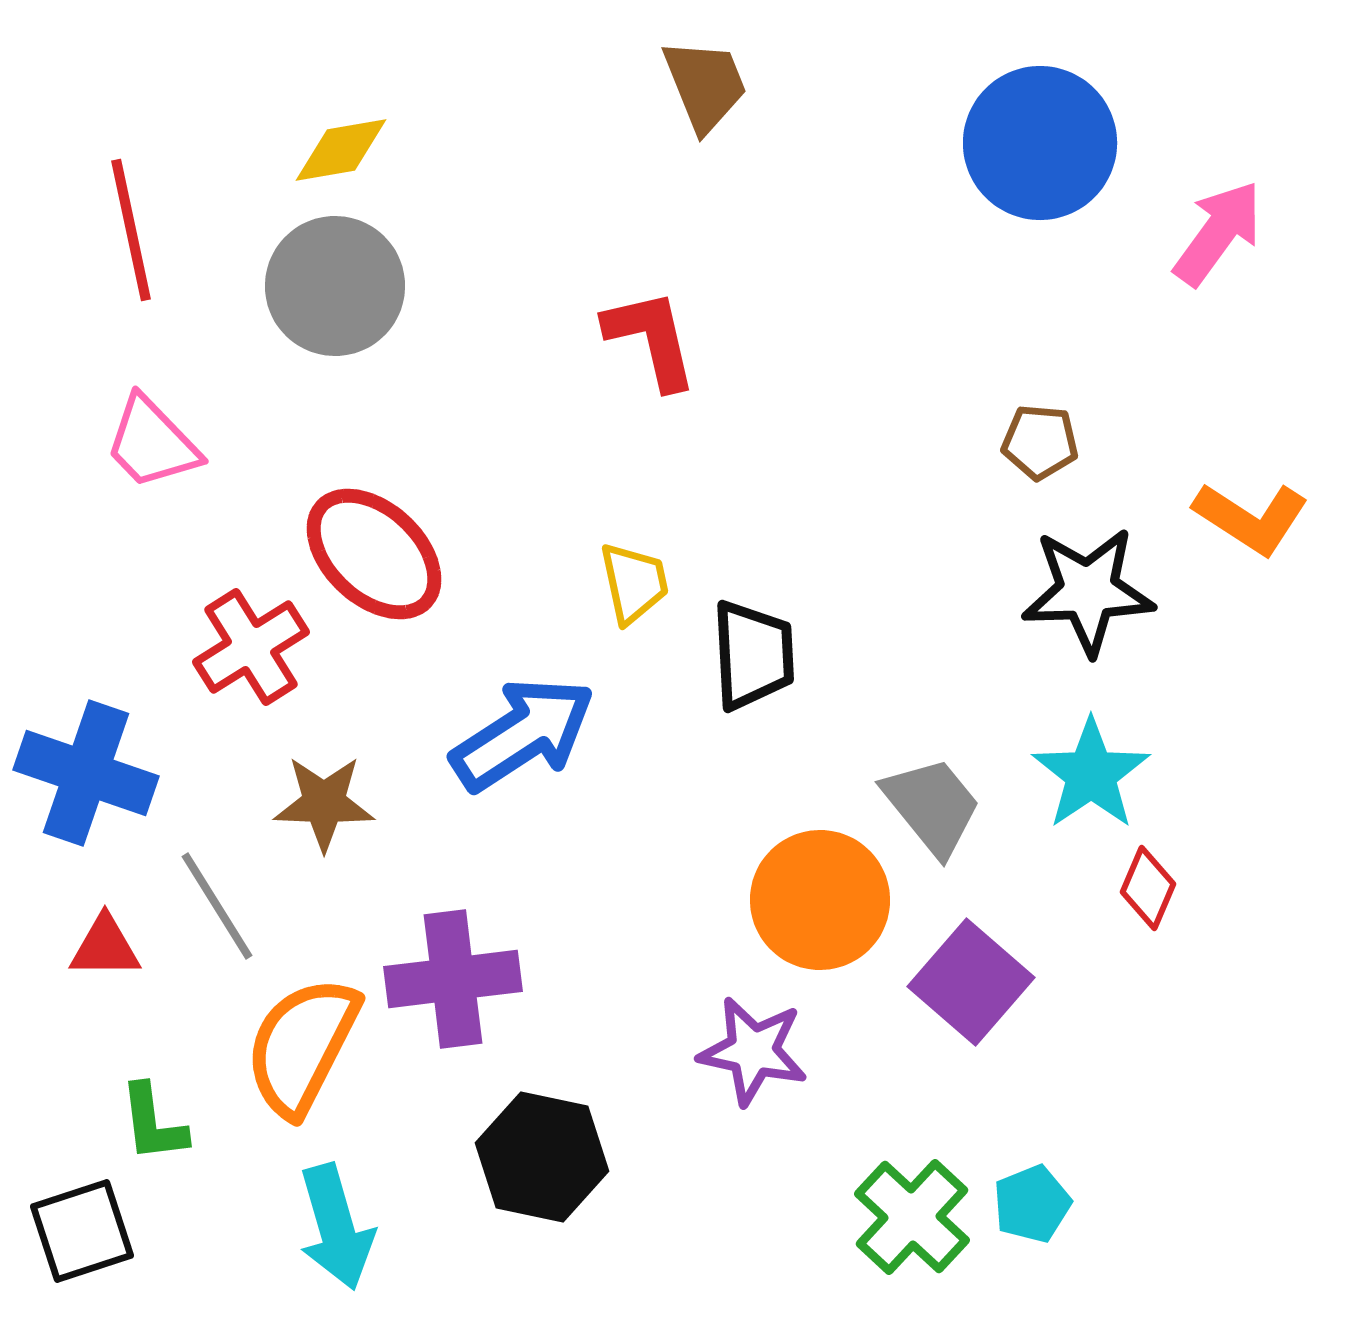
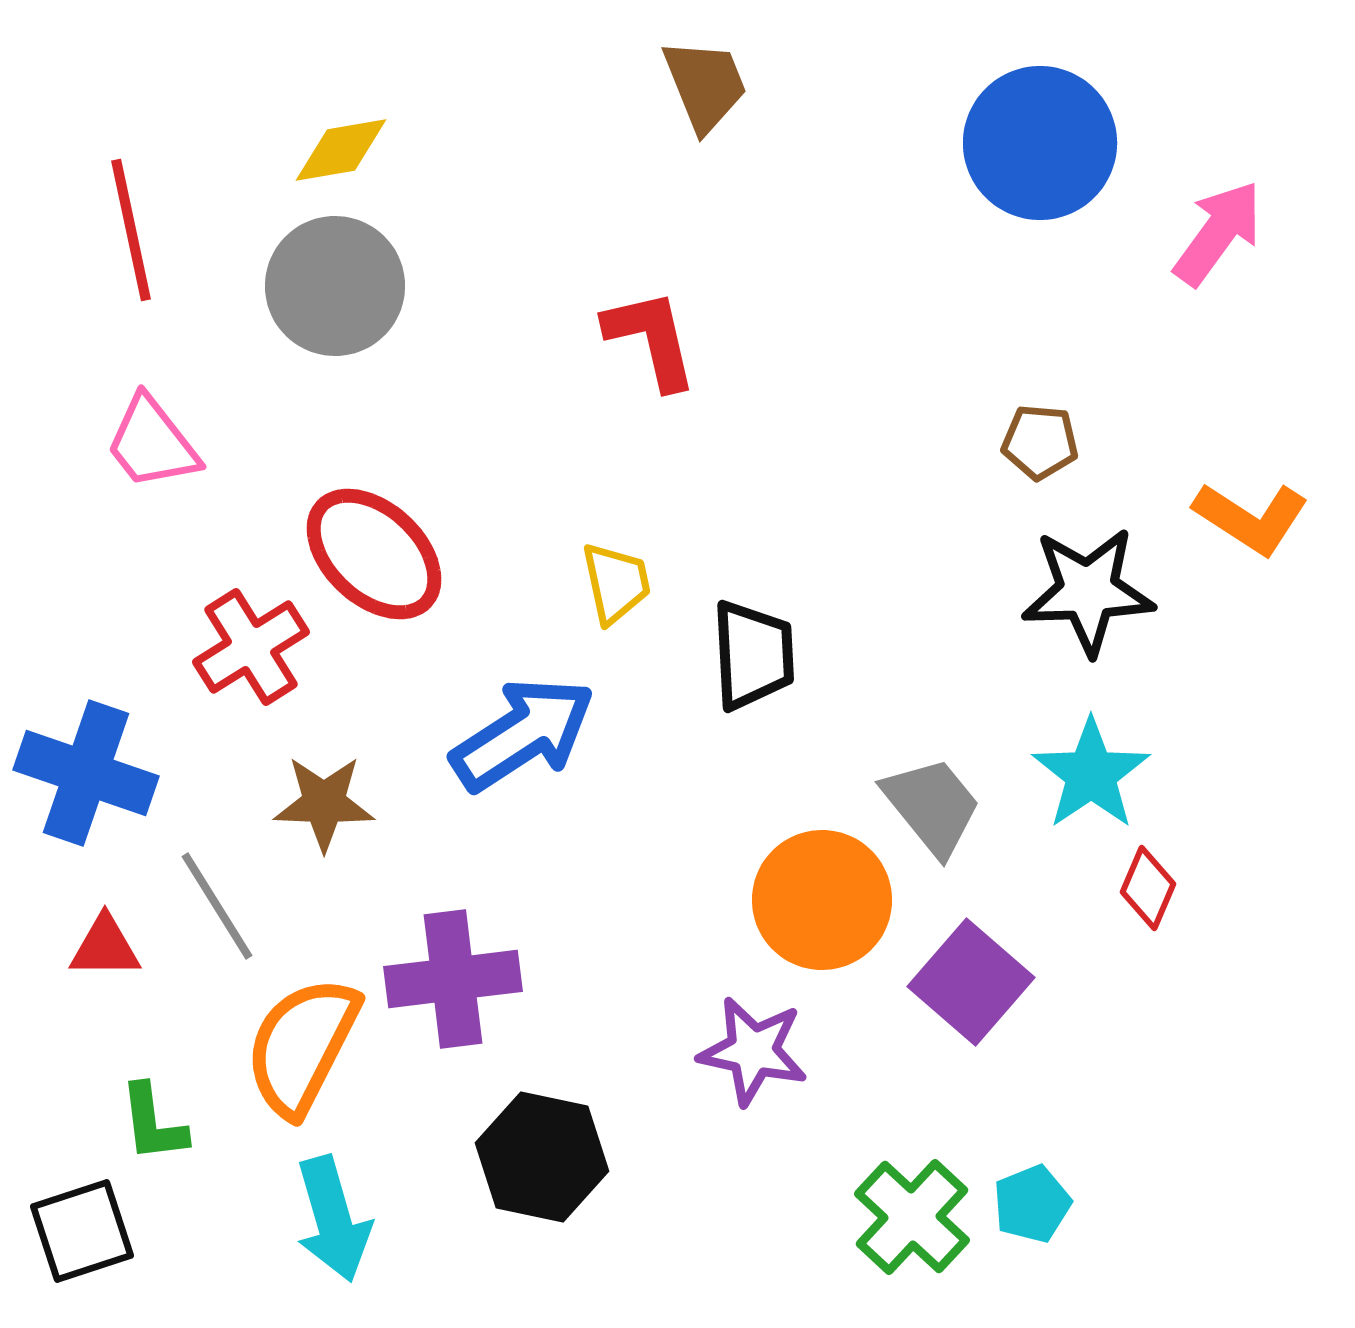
pink trapezoid: rotated 6 degrees clockwise
yellow trapezoid: moved 18 px left
orange circle: moved 2 px right
cyan arrow: moved 3 px left, 8 px up
